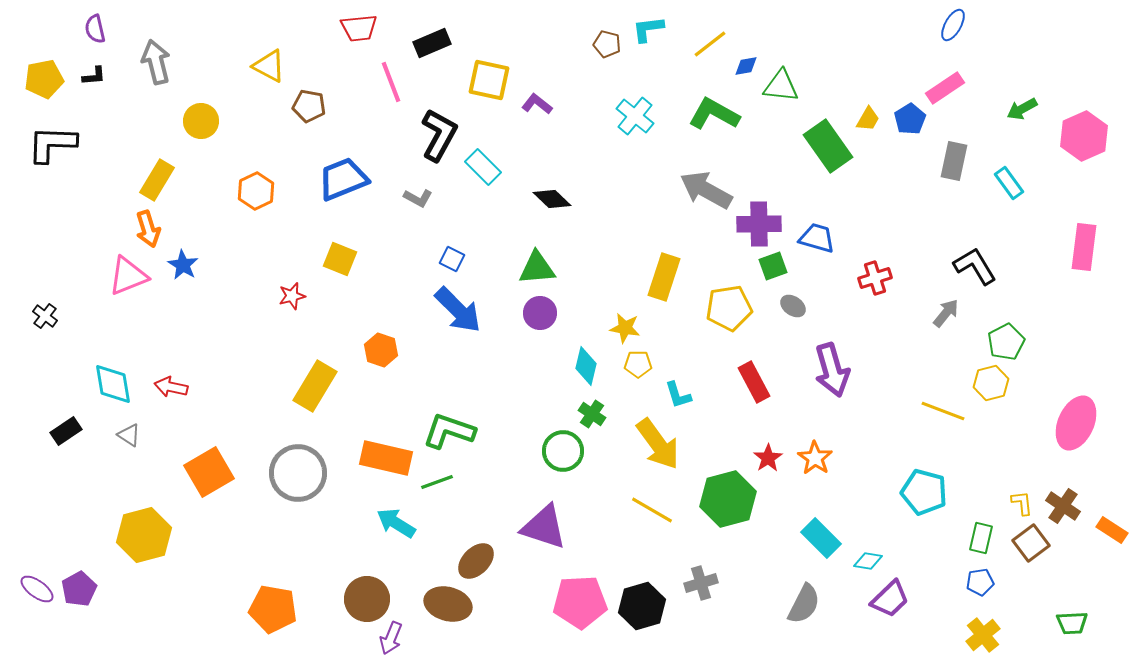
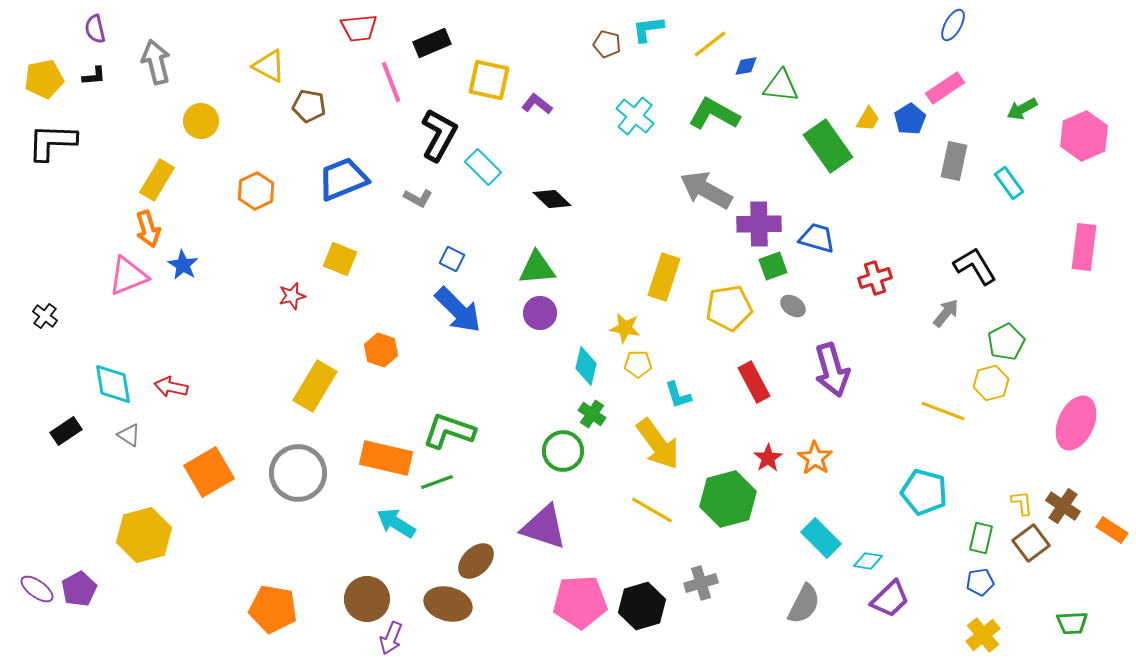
black L-shape at (52, 144): moved 2 px up
